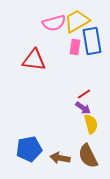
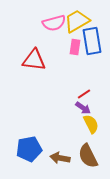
yellow semicircle: rotated 12 degrees counterclockwise
